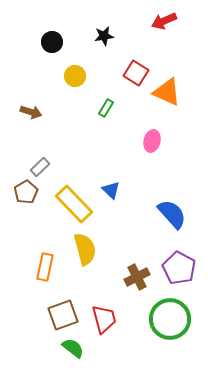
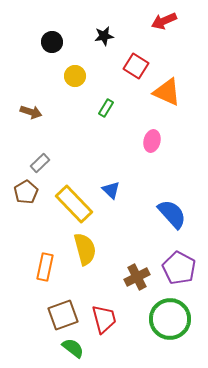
red square: moved 7 px up
gray rectangle: moved 4 px up
